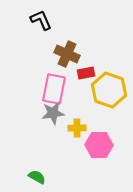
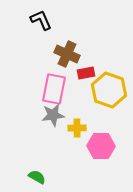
gray star: moved 2 px down
pink hexagon: moved 2 px right, 1 px down
